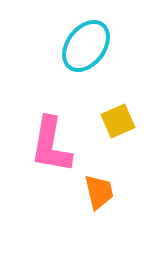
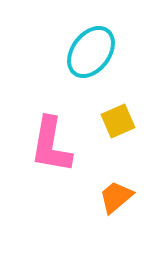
cyan ellipse: moved 5 px right, 6 px down
orange trapezoid: moved 17 px right, 5 px down; rotated 117 degrees counterclockwise
